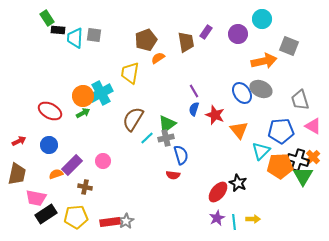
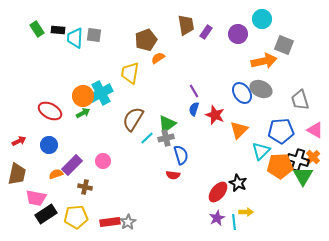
green rectangle at (47, 18): moved 10 px left, 11 px down
brown trapezoid at (186, 42): moved 17 px up
gray square at (289, 46): moved 5 px left, 1 px up
pink triangle at (313, 126): moved 2 px right, 4 px down
orange triangle at (239, 130): rotated 24 degrees clockwise
yellow arrow at (253, 219): moved 7 px left, 7 px up
gray star at (126, 221): moved 2 px right, 1 px down
